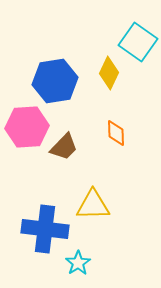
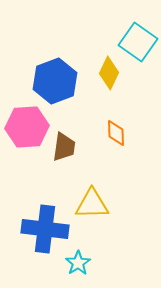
blue hexagon: rotated 12 degrees counterclockwise
brown trapezoid: rotated 36 degrees counterclockwise
yellow triangle: moved 1 px left, 1 px up
